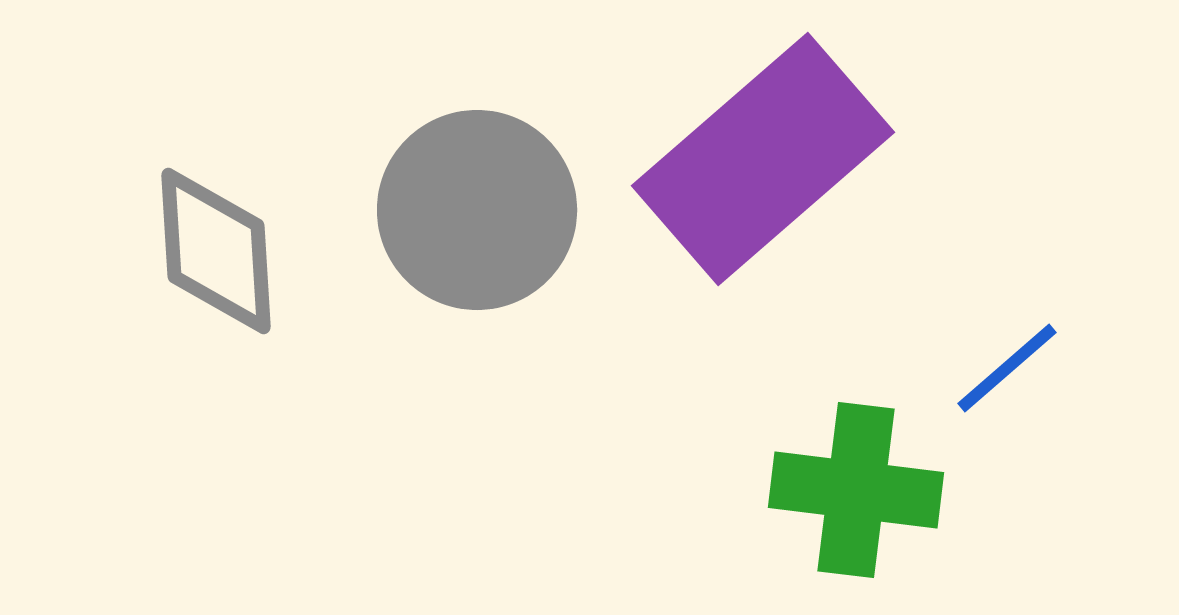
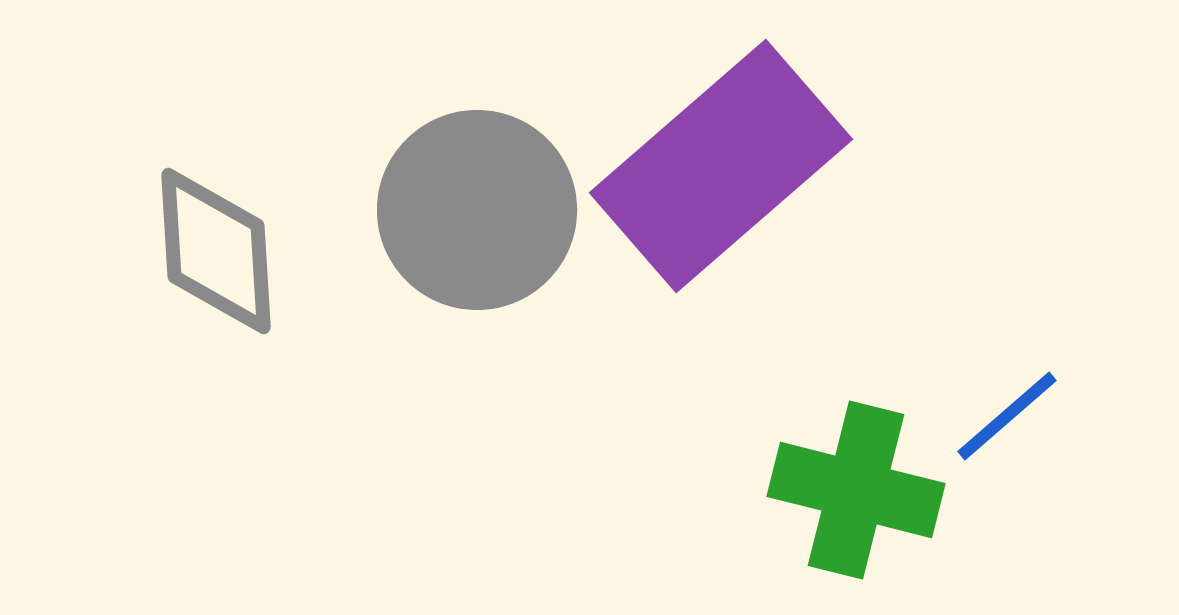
purple rectangle: moved 42 px left, 7 px down
blue line: moved 48 px down
green cross: rotated 7 degrees clockwise
